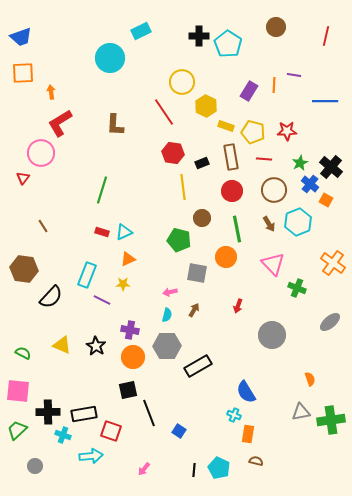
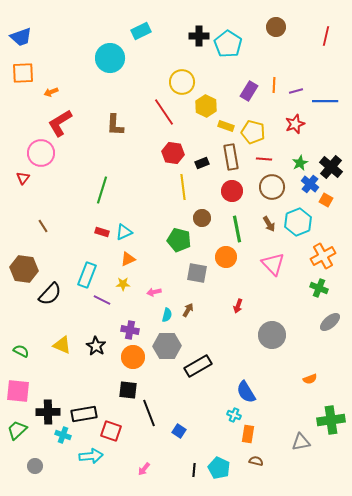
purple line at (294, 75): moved 2 px right, 16 px down; rotated 24 degrees counterclockwise
orange arrow at (51, 92): rotated 104 degrees counterclockwise
red star at (287, 131): moved 8 px right, 7 px up; rotated 18 degrees counterclockwise
brown circle at (274, 190): moved 2 px left, 3 px up
orange cross at (333, 263): moved 10 px left, 7 px up; rotated 25 degrees clockwise
green cross at (297, 288): moved 22 px right
pink arrow at (170, 292): moved 16 px left
black semicircle at (51, 297): moved 1 px left, 3 px up
brown arrow at (194, 310): moved 6 px left
green semicircle at (23, 353): moved 2 px left, 2 px up
orange semicircle at (310, 379): rotated 88 degrees clockwise
black square at (128, 390): rotated 18 degrees clockwise
gray triangle at (301, 412): moved 30 px down
